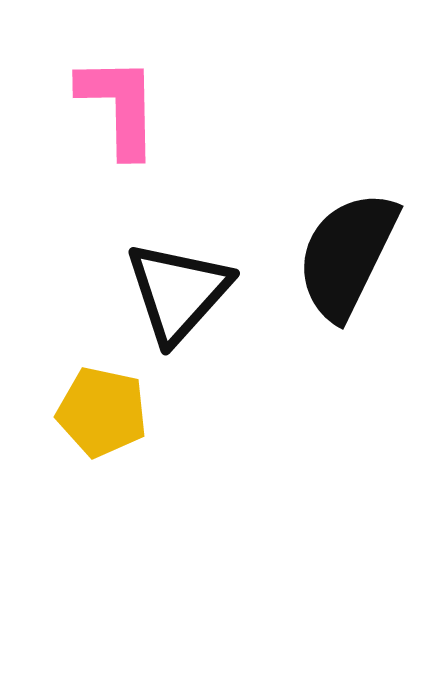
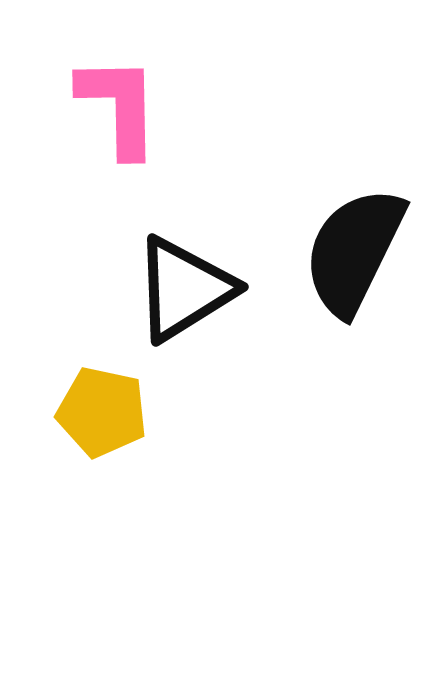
black semicircle: moved 7 px right, 4 px up
black triangle: moved 6 px right, 3 px up; rotated 16 degrees clockwise
